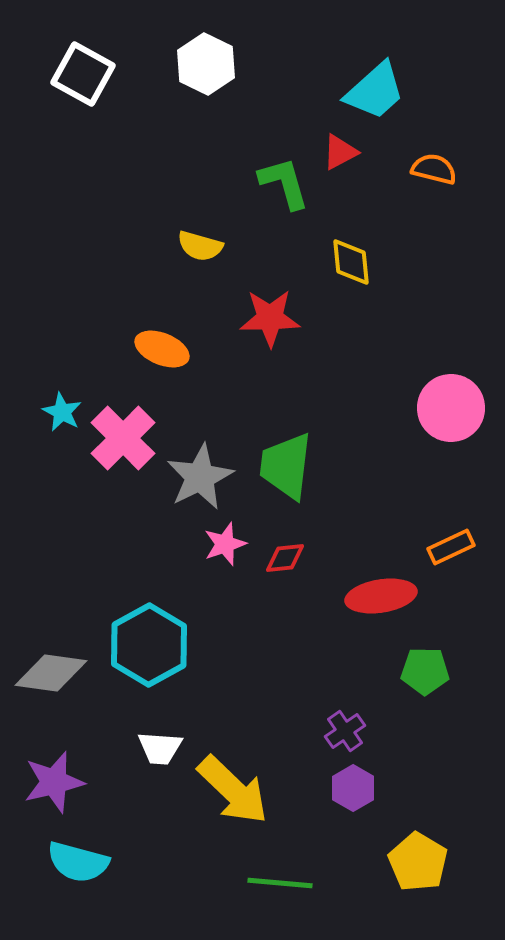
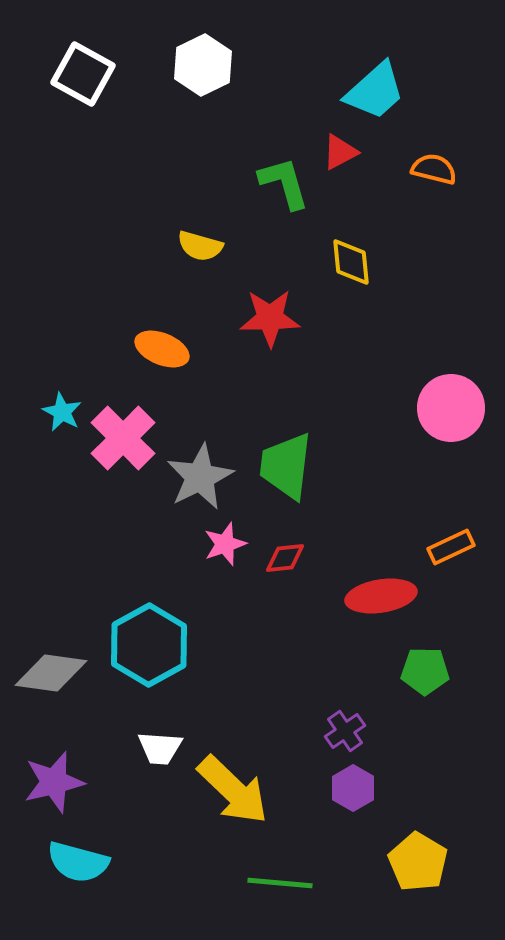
white hexagon: moved 3 px left, 1 px down; rotated 8 degrees clockwise
